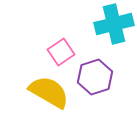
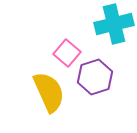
pink square: moved 6 px right, 1 px down; rotated 16 degrees counterclockwise
yellow semicircle: rotated 36 degrees clockwise
